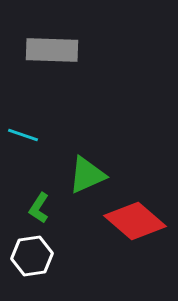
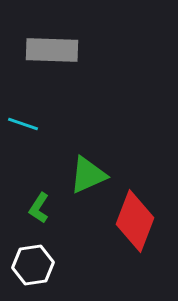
cyan line: moved 11 px up
green triangle: moved 1 px right
red diamond: rotated 70 degrees clockwise
white hexagon: moved 1 px right, 9 px down
